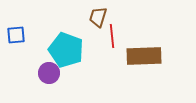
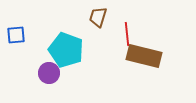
red line: moved 15 px right, 2 px up
brown rectangle: rotated 16 degrees clockwise
